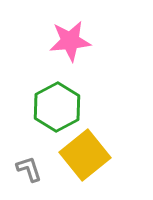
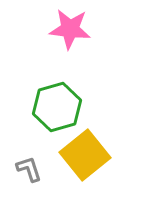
pink star: moved 12 px up; rotated 12 degrees clockwise
green hexagon: rotated 12 degrees clockwise
